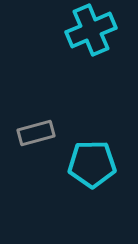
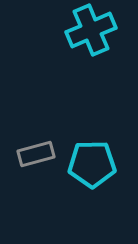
gray rectangle: moved 21 px down
